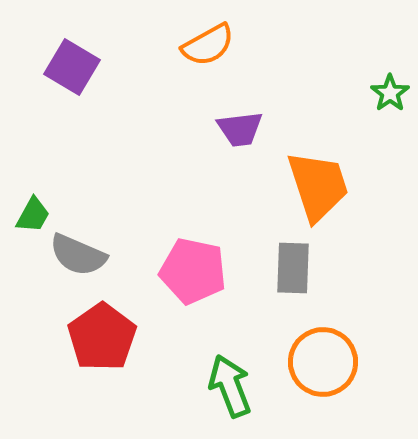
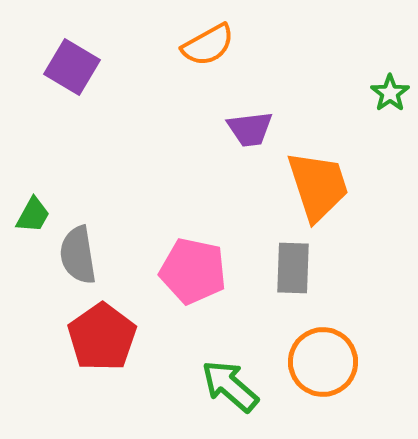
purple trapezoid: moved 10 px right
gray semicircle: rotated 58 degrees clockwise
green arrow: rotated 28 degrees counterclockwise
